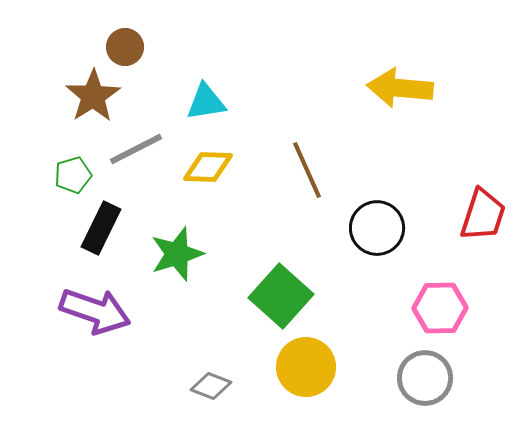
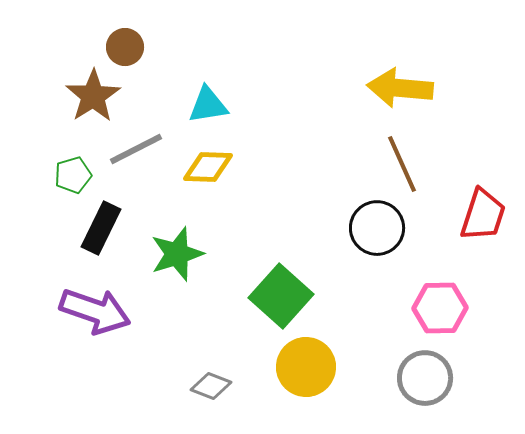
cyan triangle: moved 2 px right, 3 px down
brown line: moved 95 px right, 6 px up
